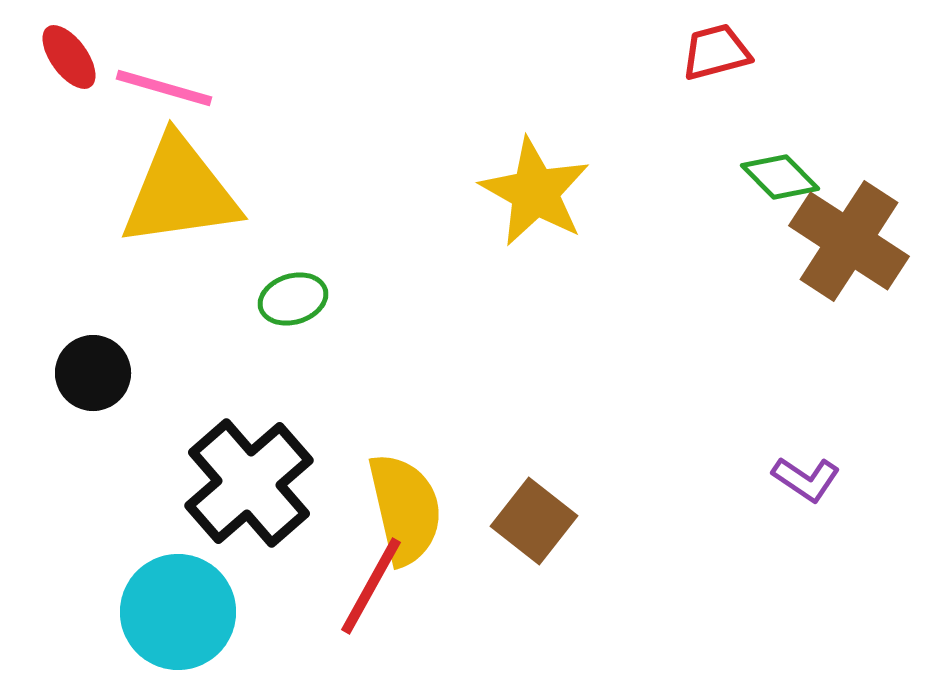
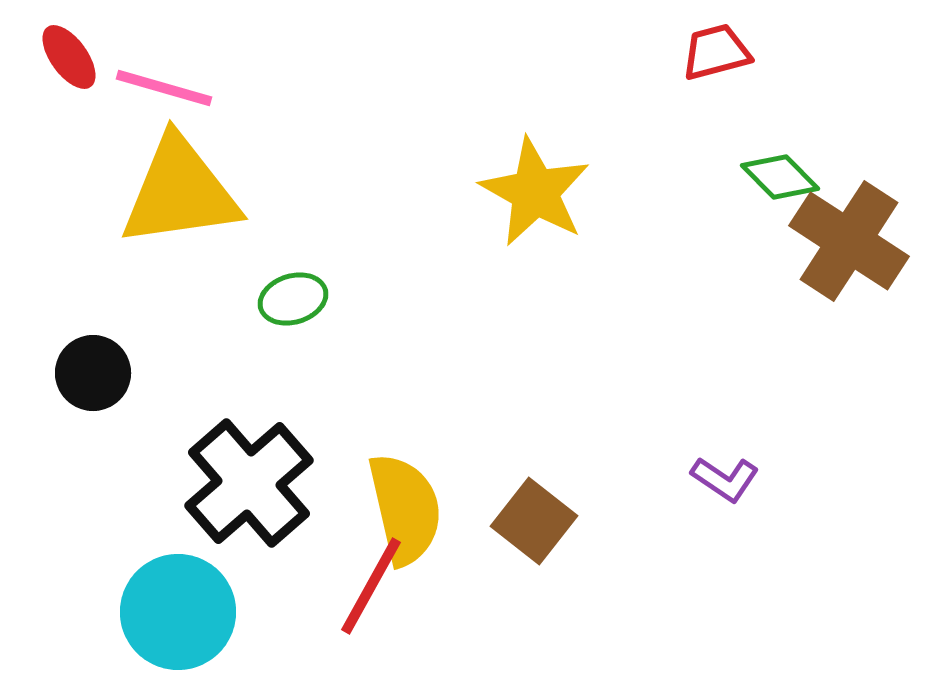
purple L-shape: moved 81 px left
